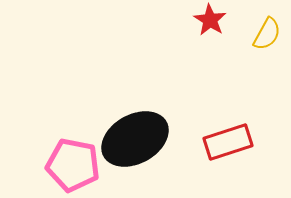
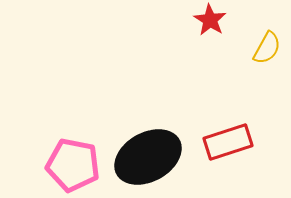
yellow semicircle: moved 14 px down
black ellipse: moved 13 px right, 18 px down
